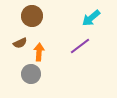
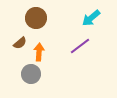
brown circle: moved 4 px right, 2 px down
brown semicircle: rotated 16 degrees counterclockwise
